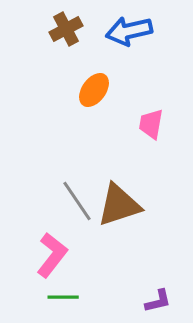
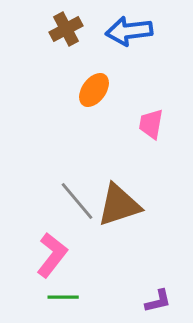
blue arrow: rotated 6 degrees clockwise
gray line: rotated 6 degrees counterclockwise
